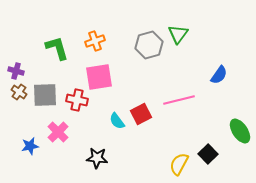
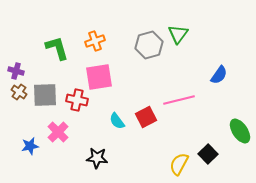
red square: moved 5 px right, 3 px down
